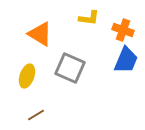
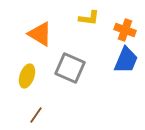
orange cross: moved 2 px right
brown line: rotated 24 degrees counterclockwise
